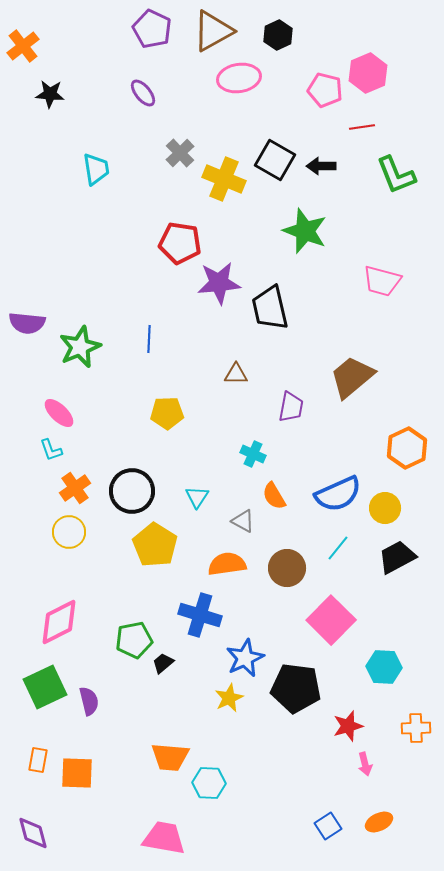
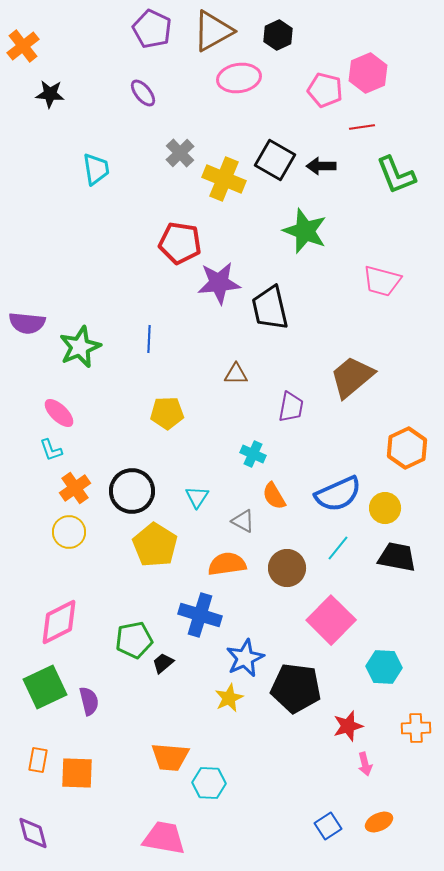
black trapezoid at (397, 557): rotated 39 degrees clockwise
